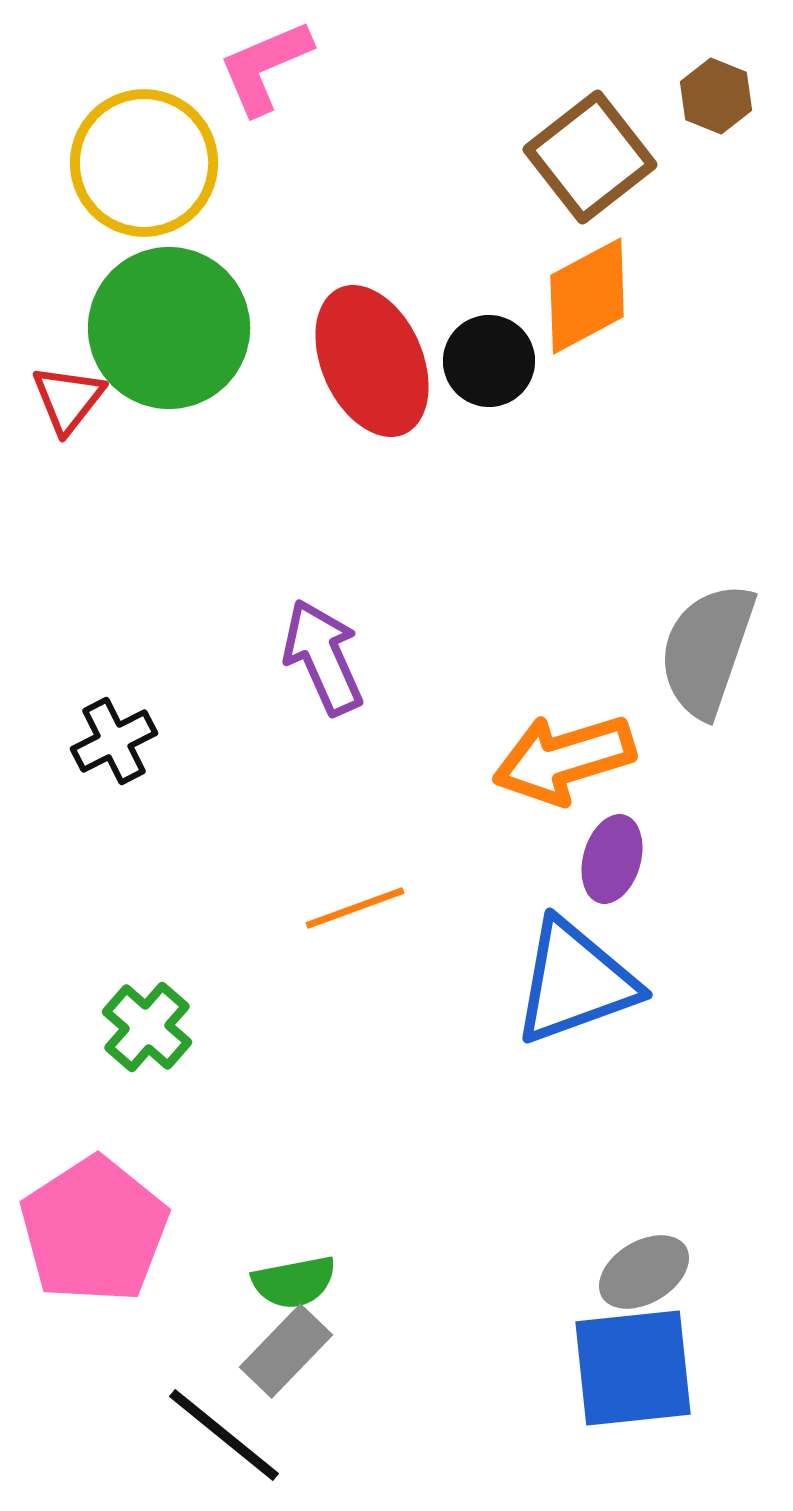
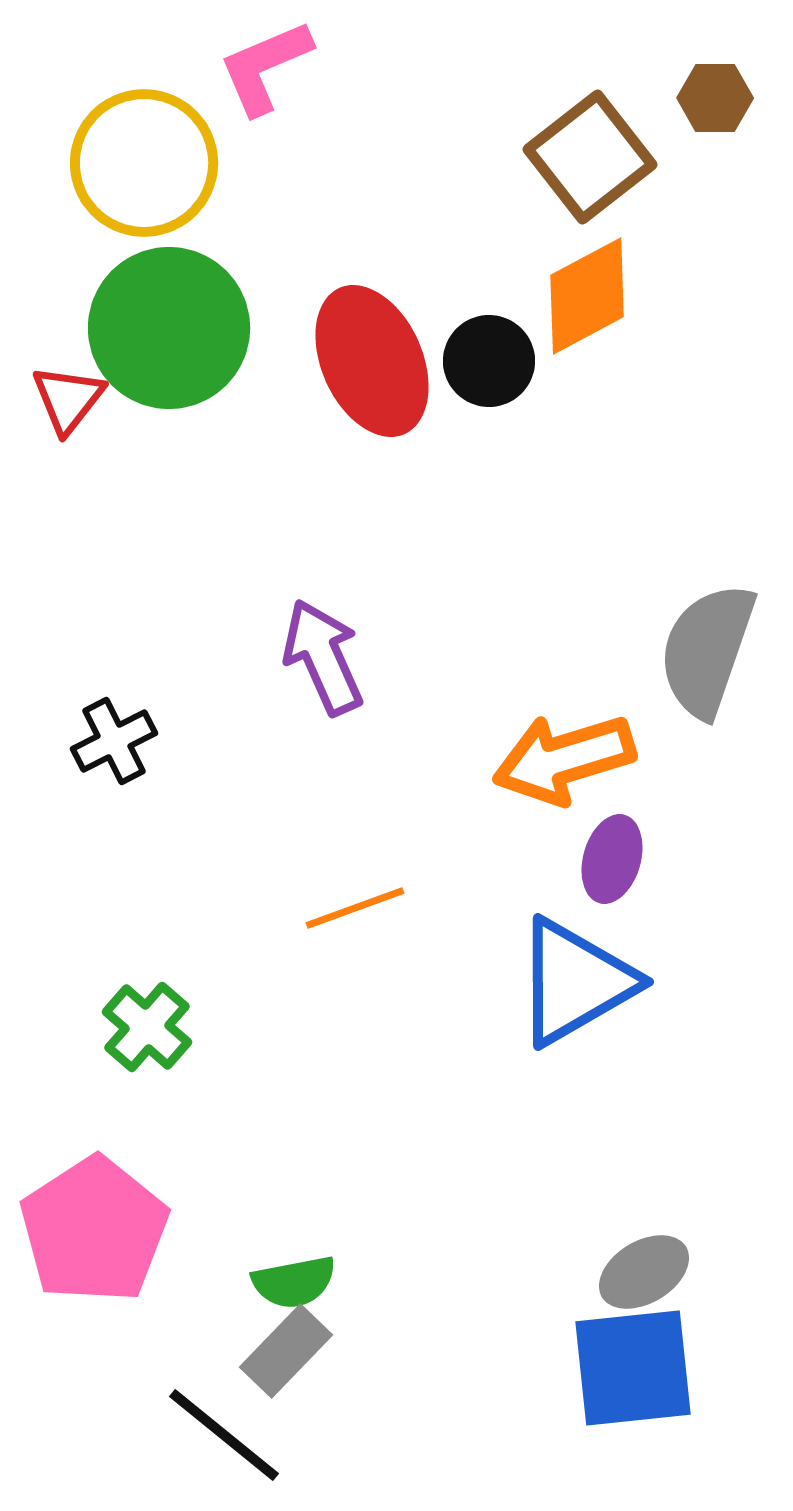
brown hexagon: moved 1 px left, 2 px down; rotated 22 degrees counterclockwise
blue triangle: rotated 10 degrees counterclockwise
